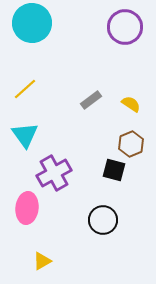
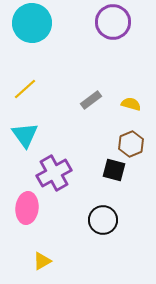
purple circle: moved 12 px left, 5 px up
yellow semicircle: rotated 18 degrees counterclockwise
